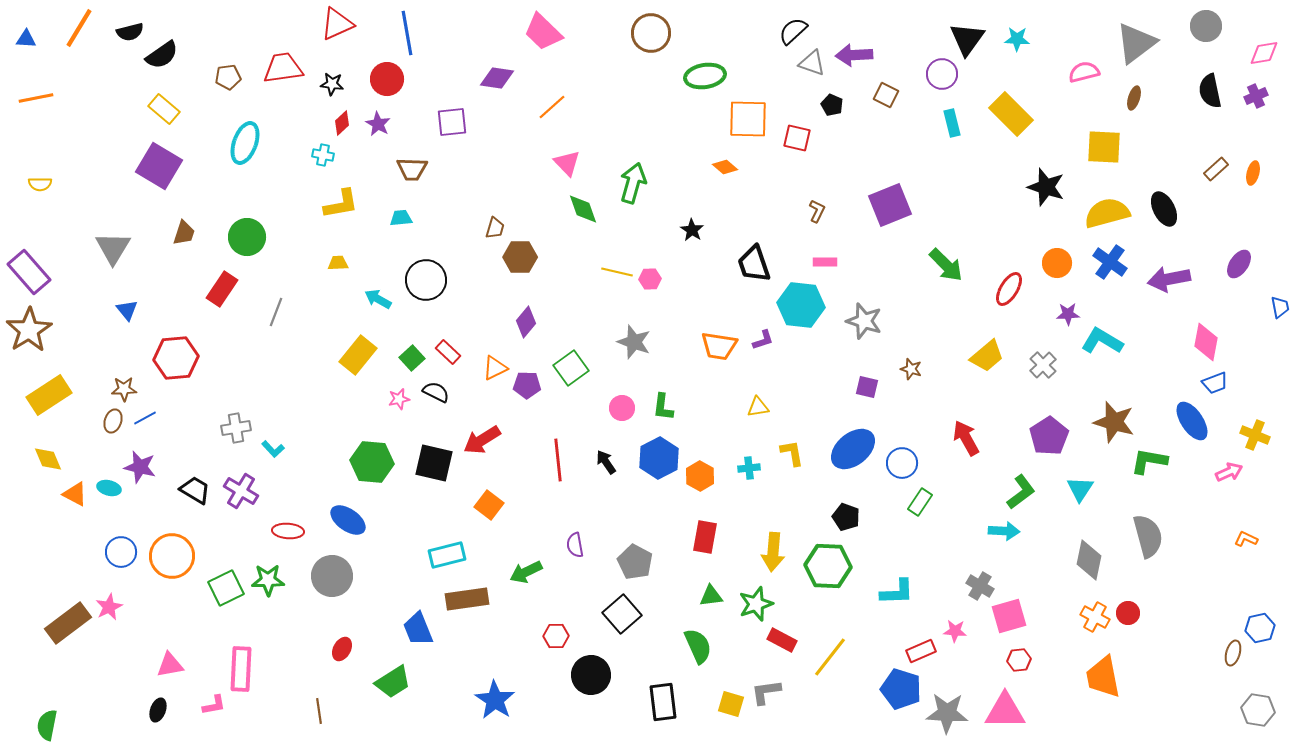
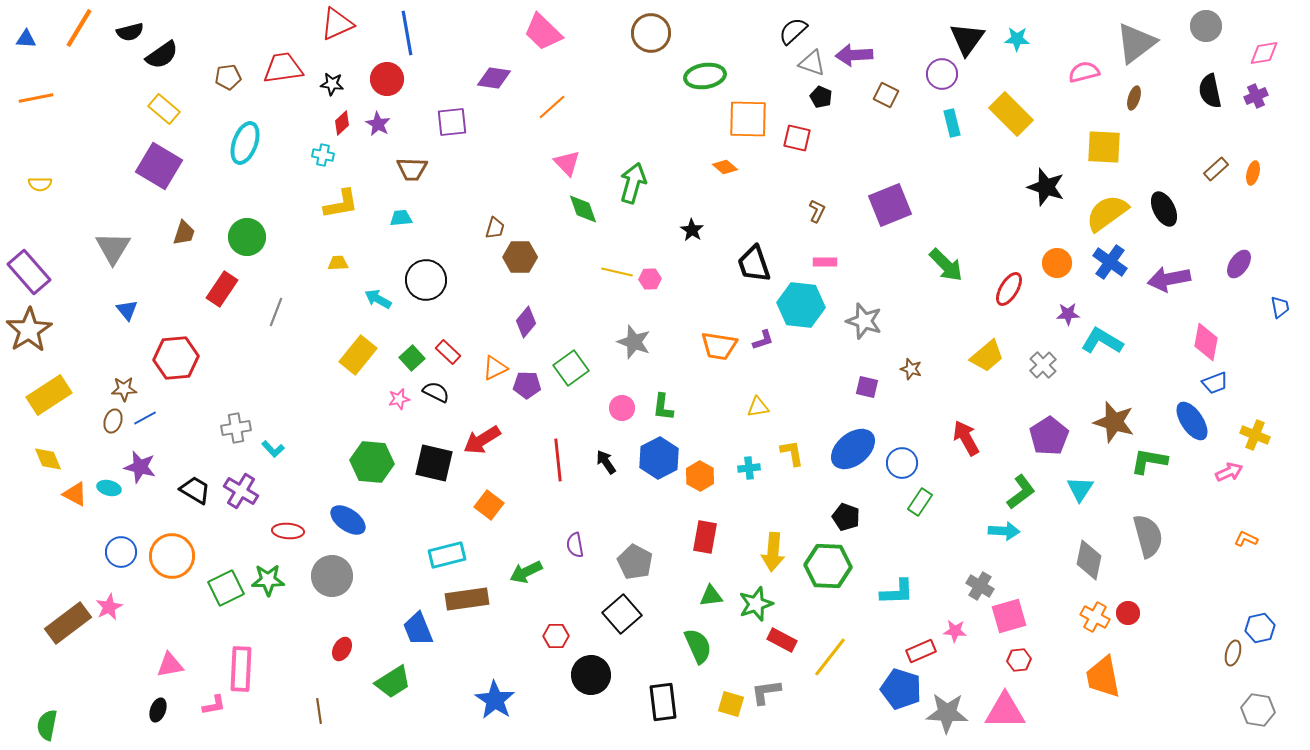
purple diamond at (497, 78): moved 3 px left
black pentagon at (832, 105): moved 11 px left, 8 px up
yellow semicircle at (1107, 213): rotated 21 degrees counterclockwise
